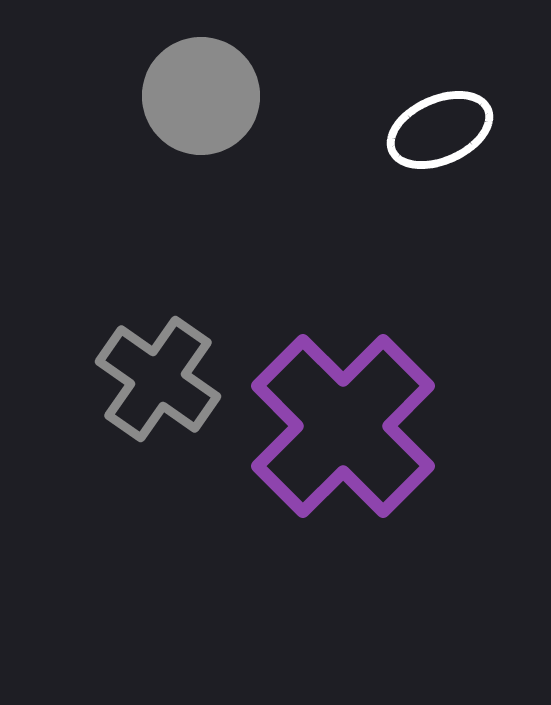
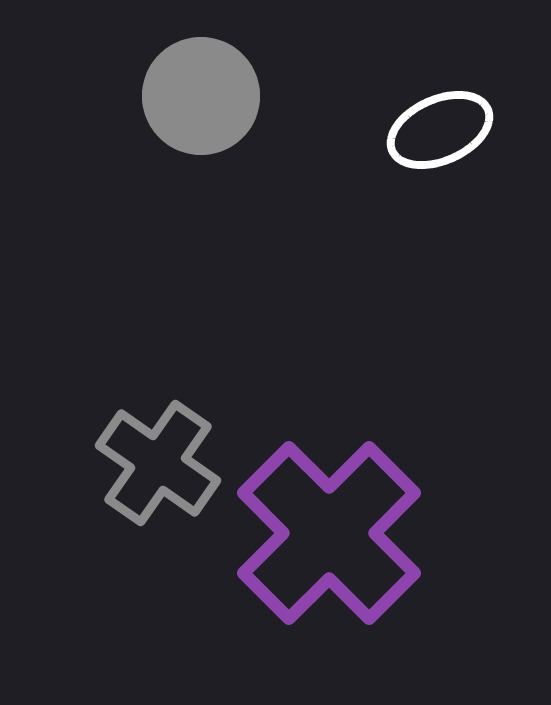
gray cross: moved 84 px down
purple cross: moved 14 px left, 107 px down
